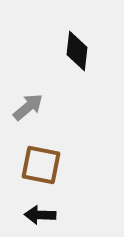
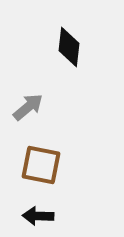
black diamond: moved 8 px left, 4 px up
black arrow: moved 2 px left, 1 px down
